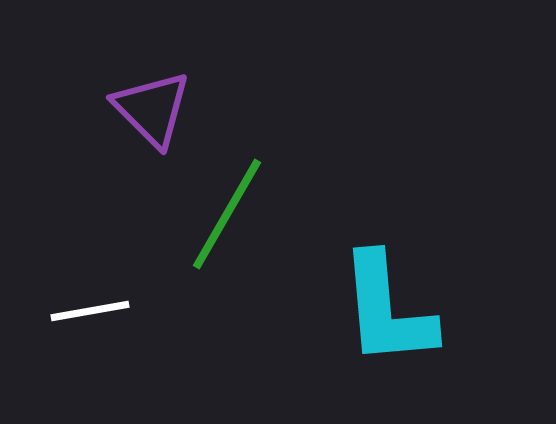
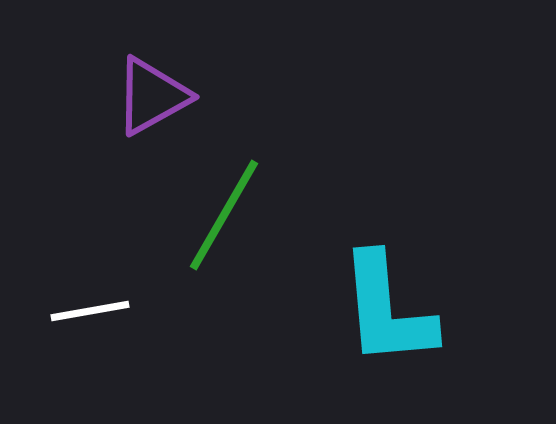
purple triangle: moved 13 px up; rotated 46 degrees clockwise
green line: moved 3 px left, 1 px down
